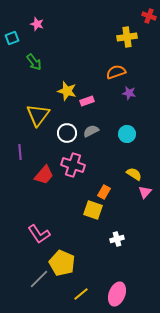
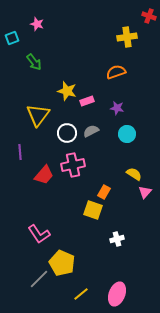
purple star: moved 12 px left, 15 px down
pink cross: rotated 30 degrees counterclockwise
